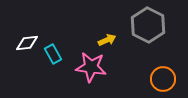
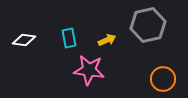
gray hexagon: rotated 20 degrees clockwise
white diamond: moved 3 px left, 3 px up; rotated 15 degrees clockwise
cyan rectangle: moved 16 px right, 16 px up; rotated 18 degrees clockwise
pink star: moved 2 px left, 3 px down
